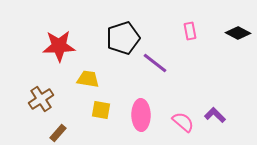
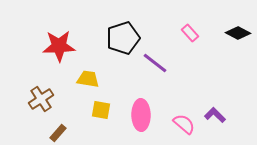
pink rectangle: moved 2 px down; rotated 30 degrees counterclockwise
pink semicircle: moved 1 px right, 2 px down
